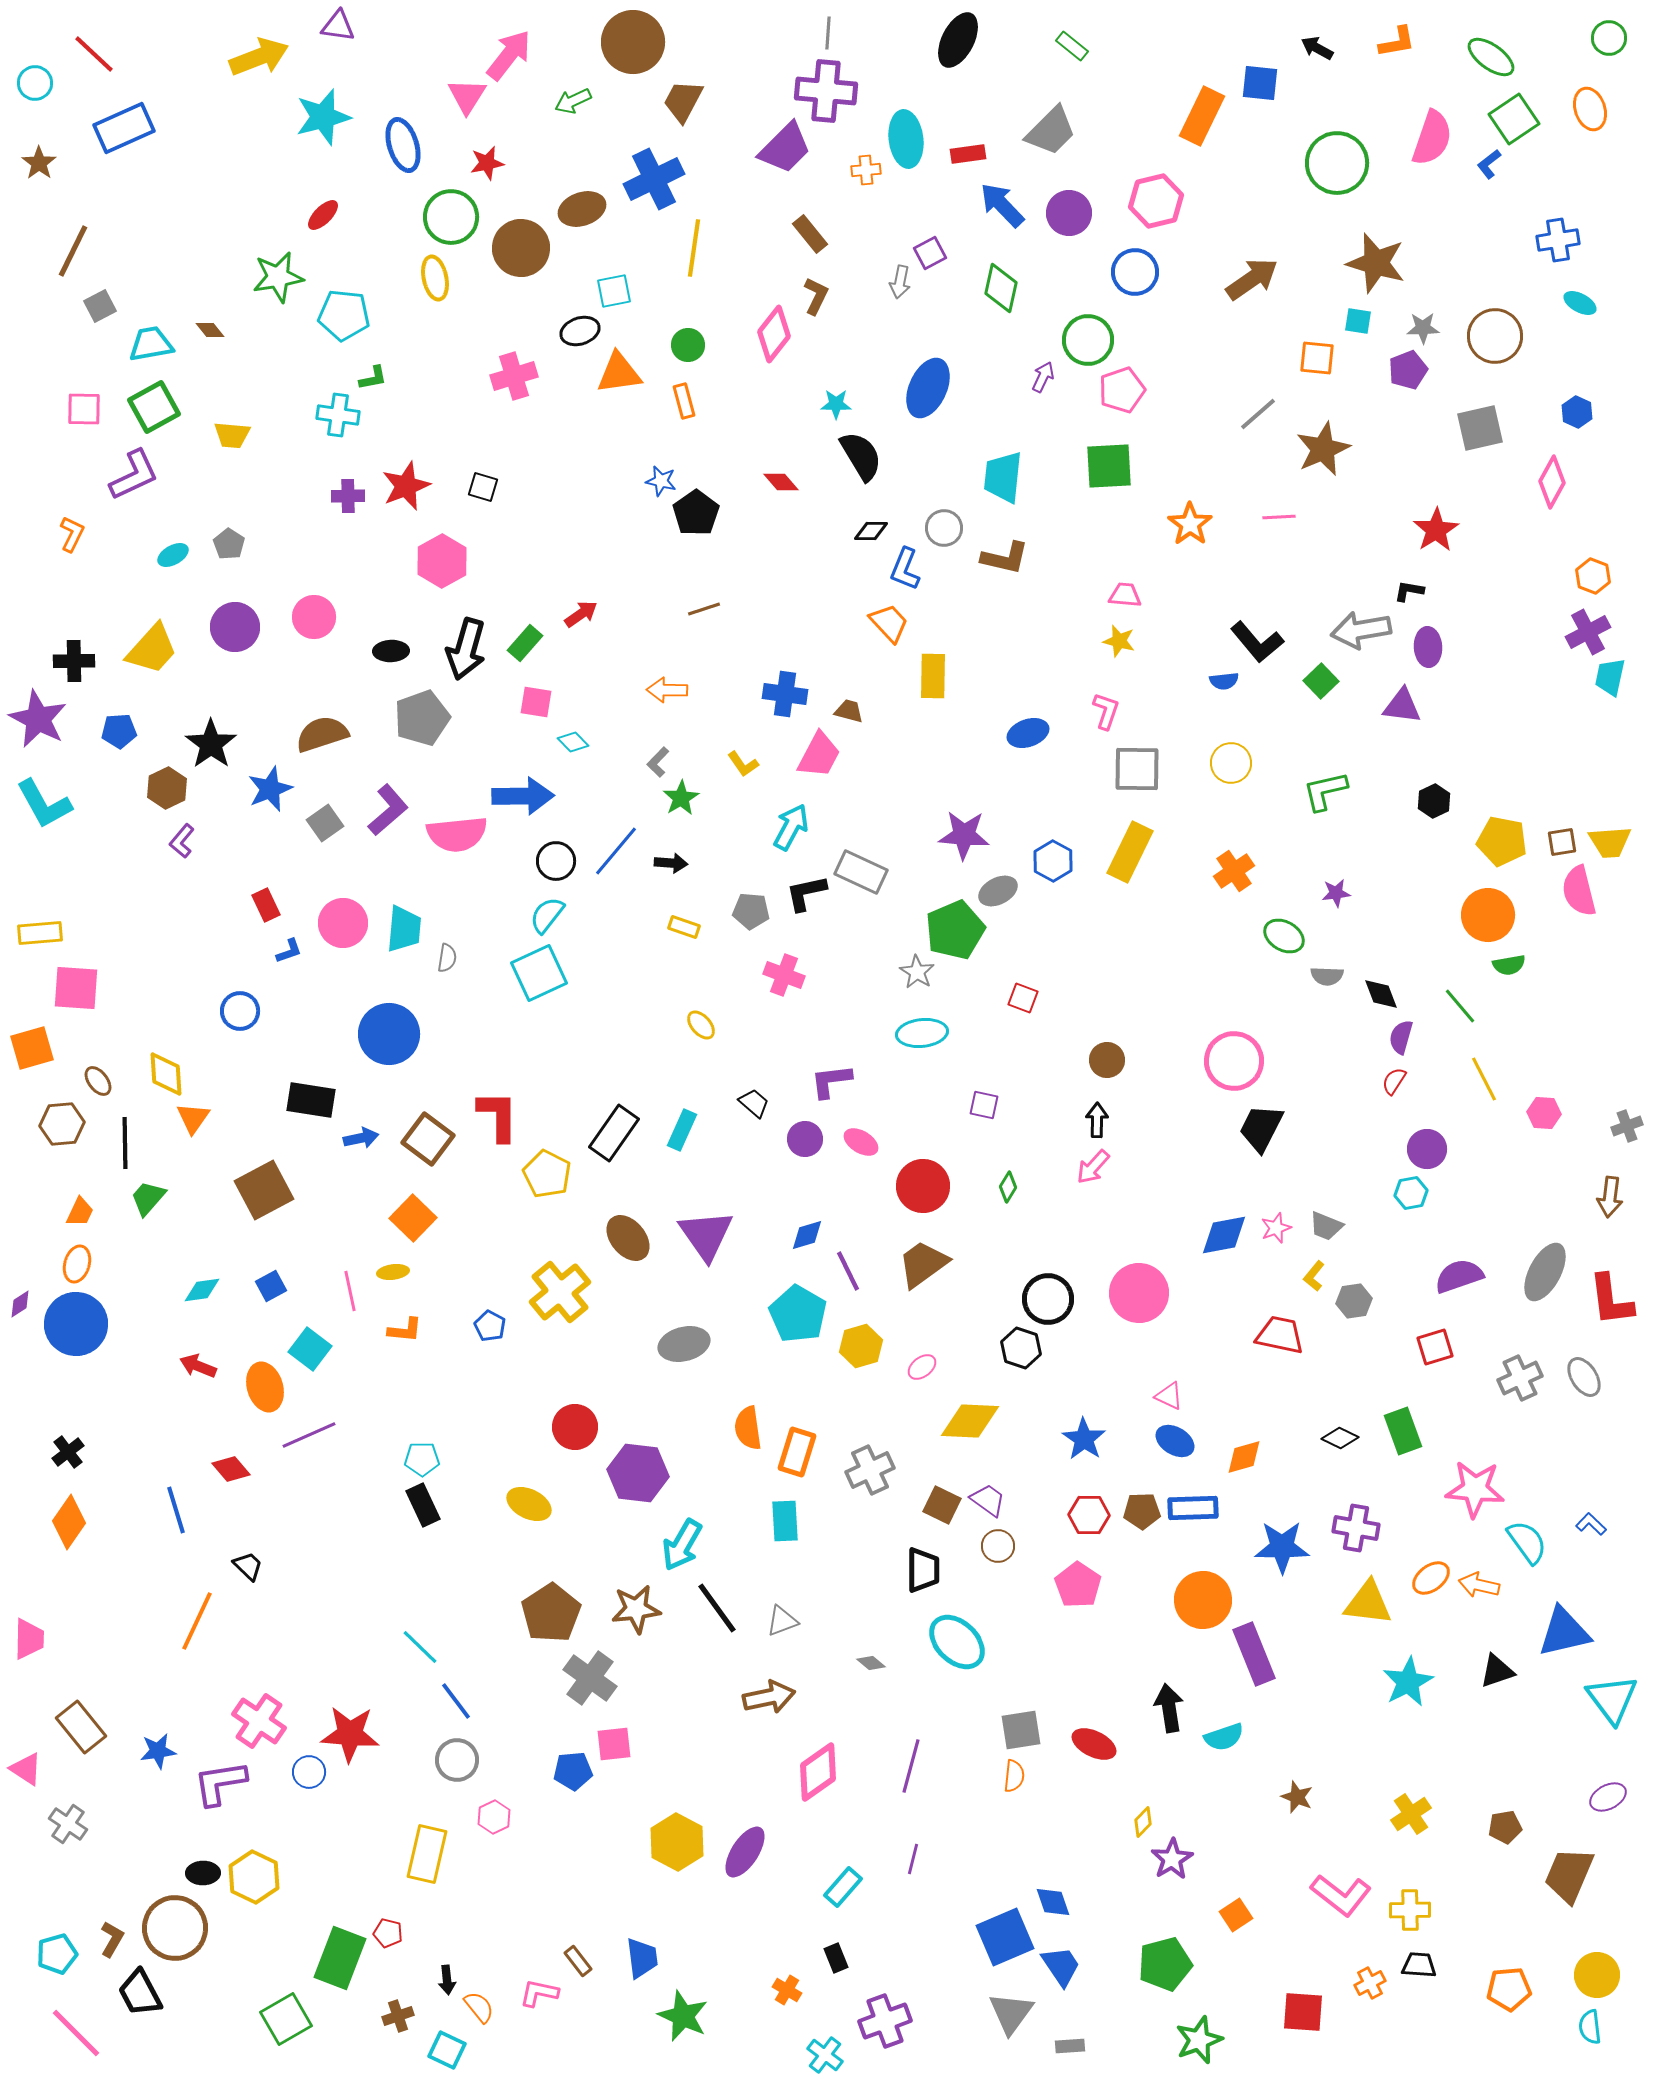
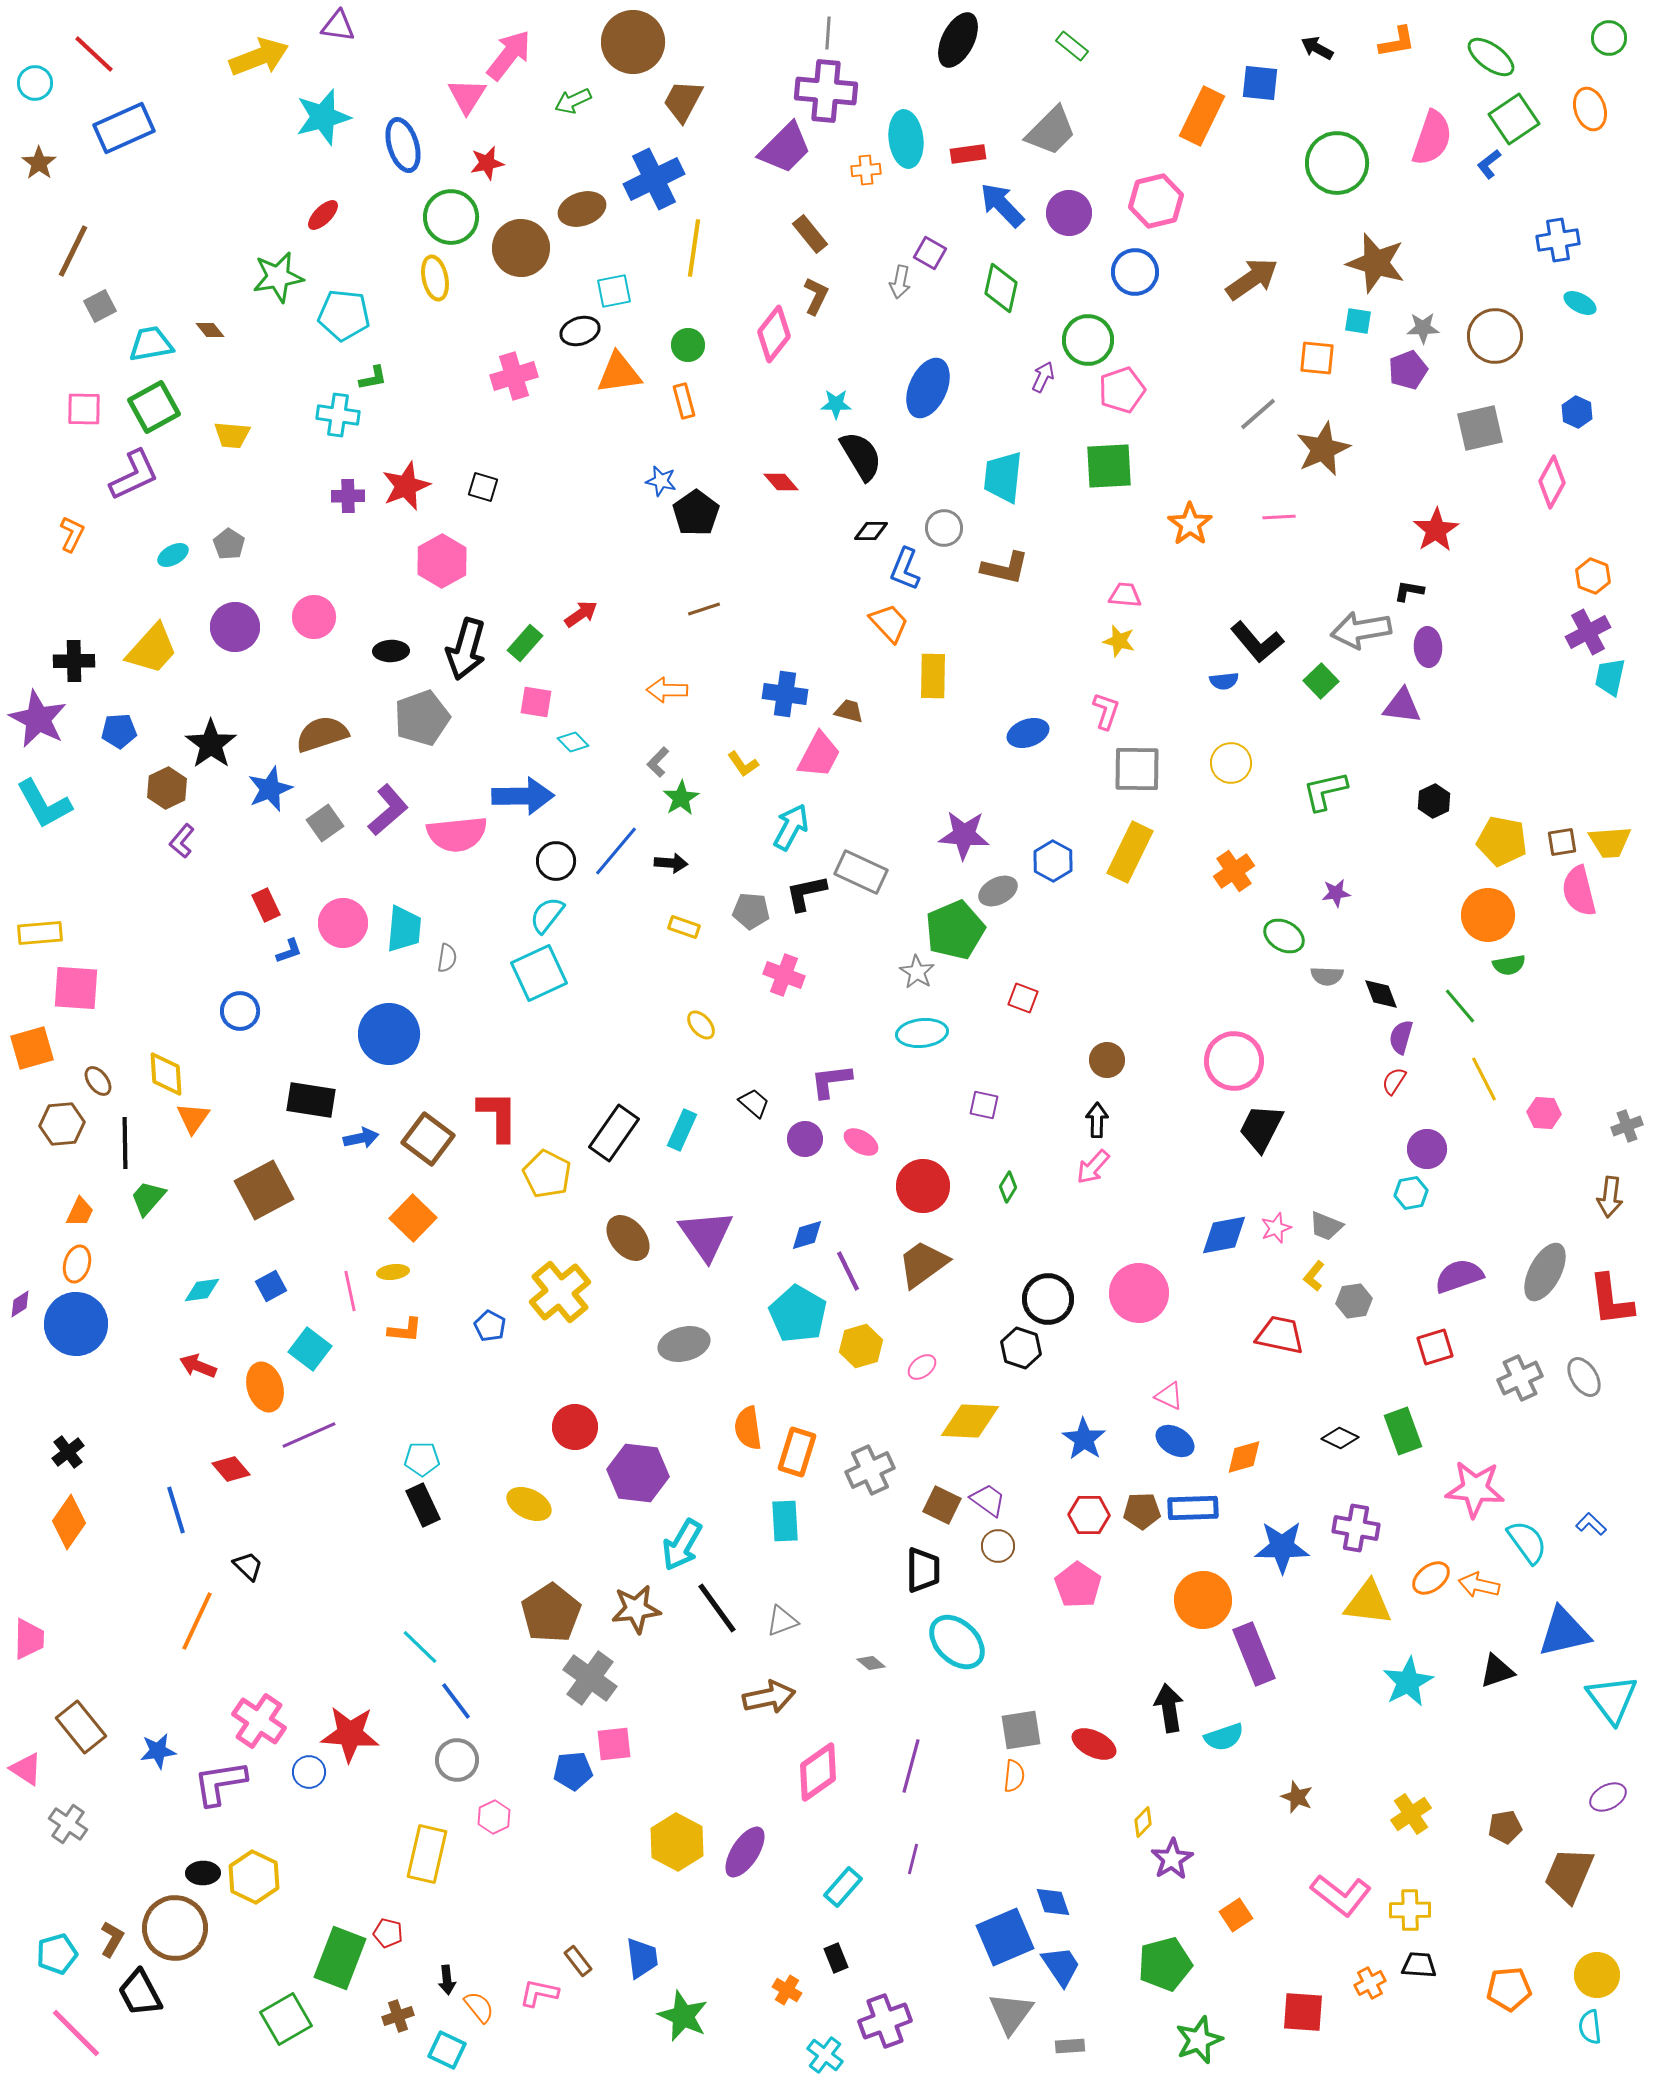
purple square at (930, 253): rotated 32 degrees counterclockwise
brown L-shape at (1005, 558): moved 10 px down
